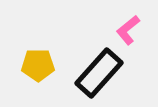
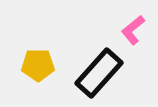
pink L-shape: moved 5 px right
